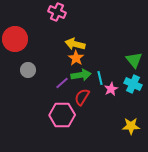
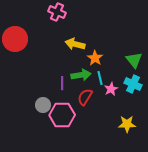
orange star: moved 19 px right
gray circle: moved 15 px right, 35 px down
purple line: rotated 48 degrees counterclockwise
red semicircle: moved 3 px right
yellow star: moved 4 px left, 2 px up
